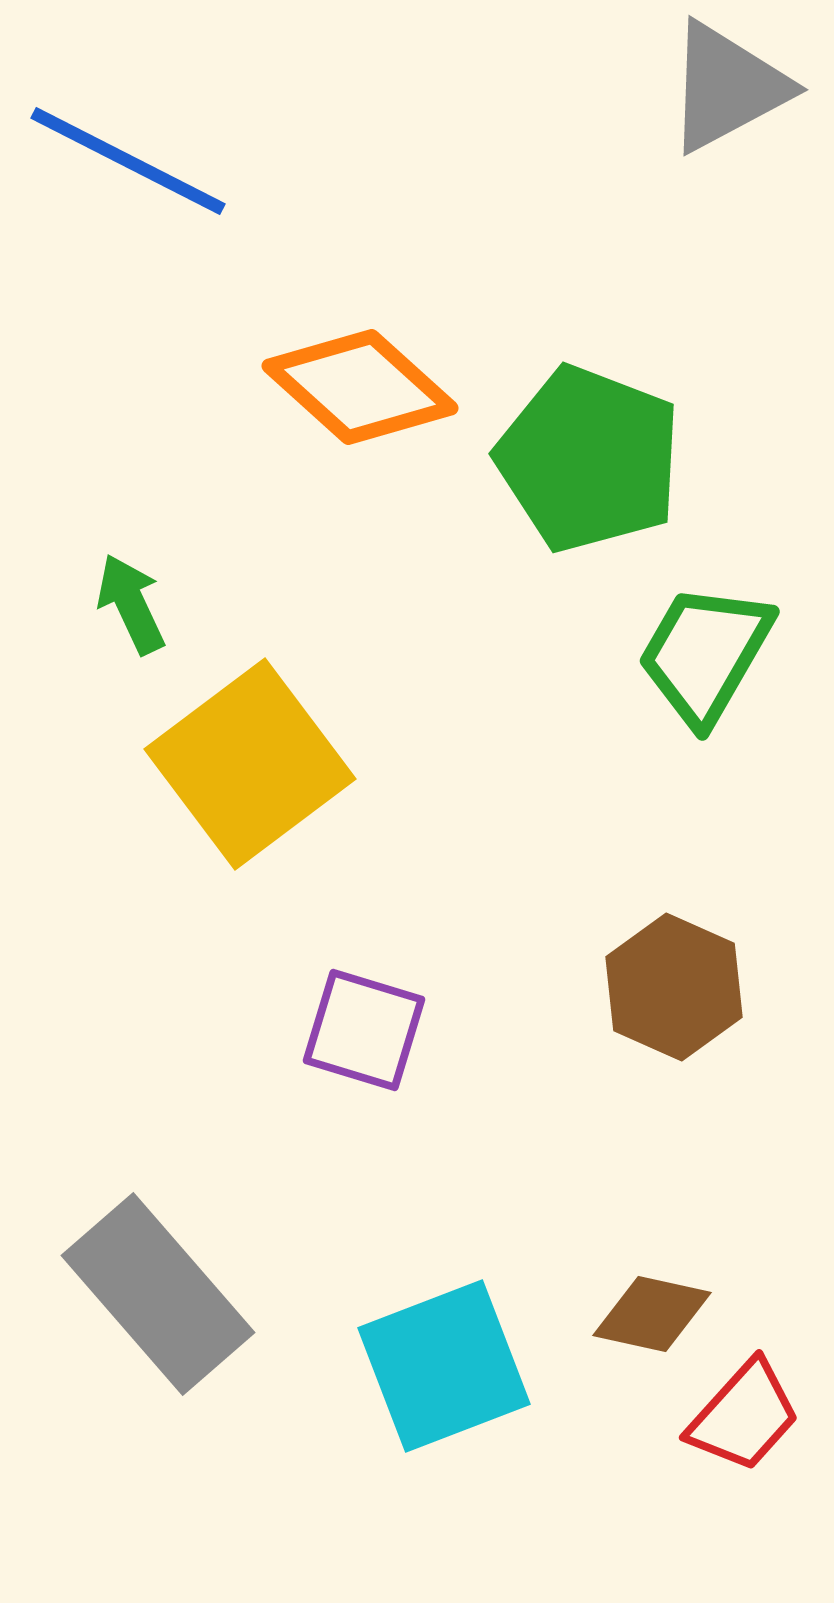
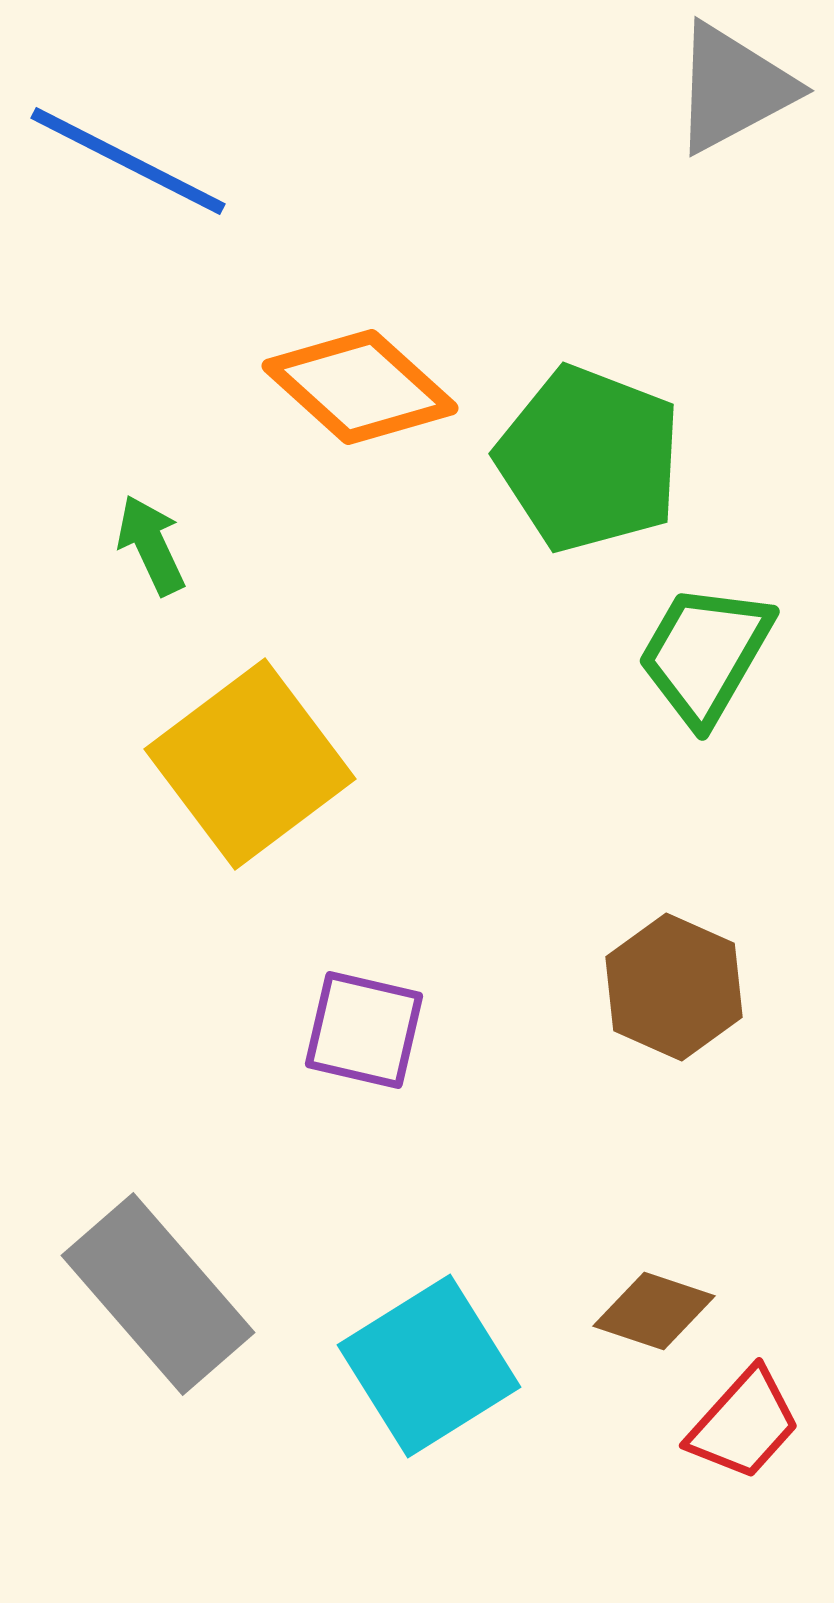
gray triangle: moved 6 px right, 1 px down
green arrow: moved 20 px right, 59 px up
purple square: rotated 4 degrees counterclockwise
brown diamond: moved 2 px right, 3 px up; rotated 6 degrees clockwise
cyan square: moved 15 px left; rotated 11 degrees counterclockwise
red trapezoid: moved 8 px down
